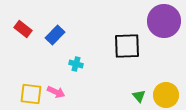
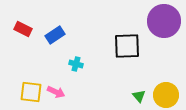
red rectangle: rotated 12 degrees counterclockwise
blue rectangle: rotated 12 degrees clockwise
yellow square: moved 2 px up
